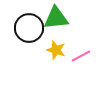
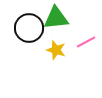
pink line: moved 5 px right, 14 px up
